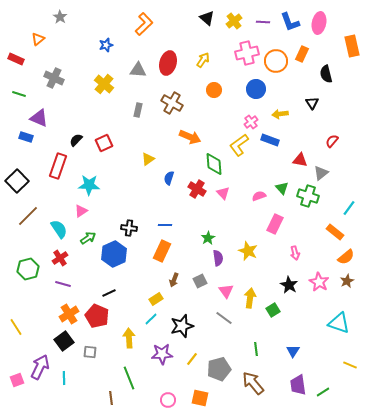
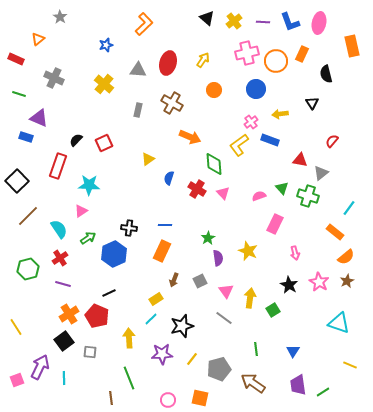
brown arrow at (253, 383): rotated 15 degrees counterclockwise
